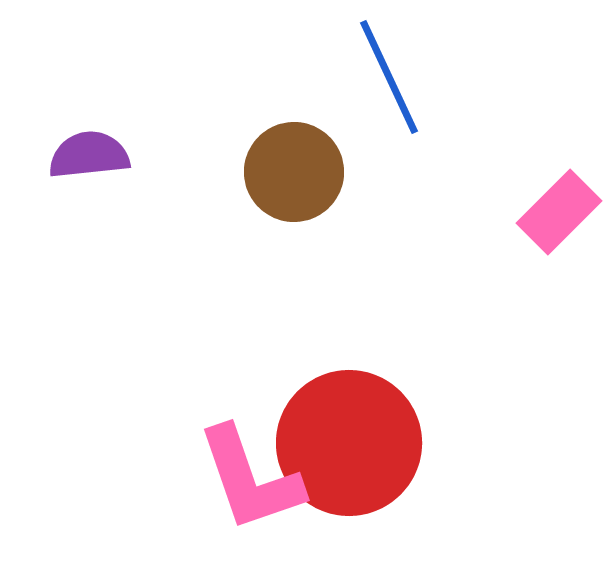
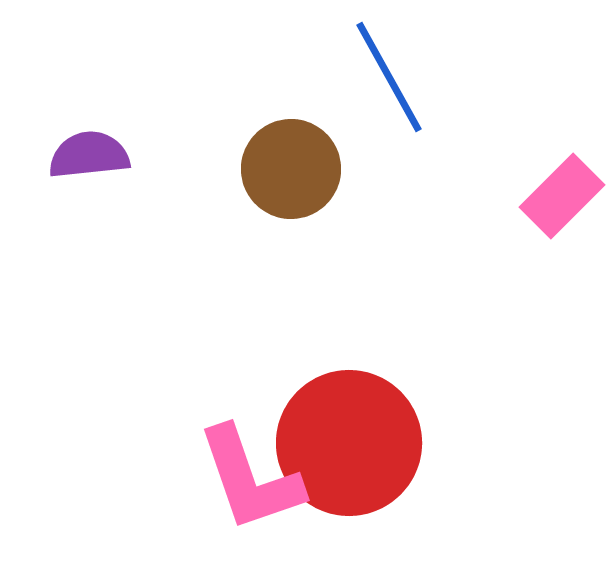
blue line: rotated 4 degrees counterclockwise
brown circle: moved 3 px left, 3 px up
pink rectangle: moved 3 px right, 16 px up
